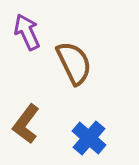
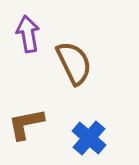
purple arrow: moved 1 px right, 2 px down; rotated 15 degrees clockwise
brown L-shape: rotated 42 degrees clockwise
